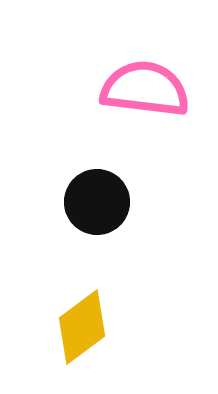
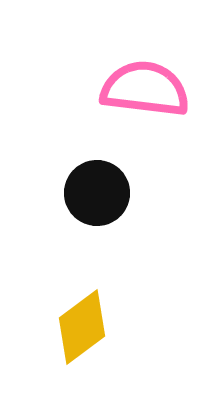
black circle: moved 9 px up
